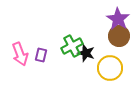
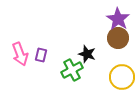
brown circle: moved 1 px left, 2 px down
green cross: moved 24 px down
black star: moved 1 px right, 1 px down
yellow circle: moved 12 px right, 9 px down
